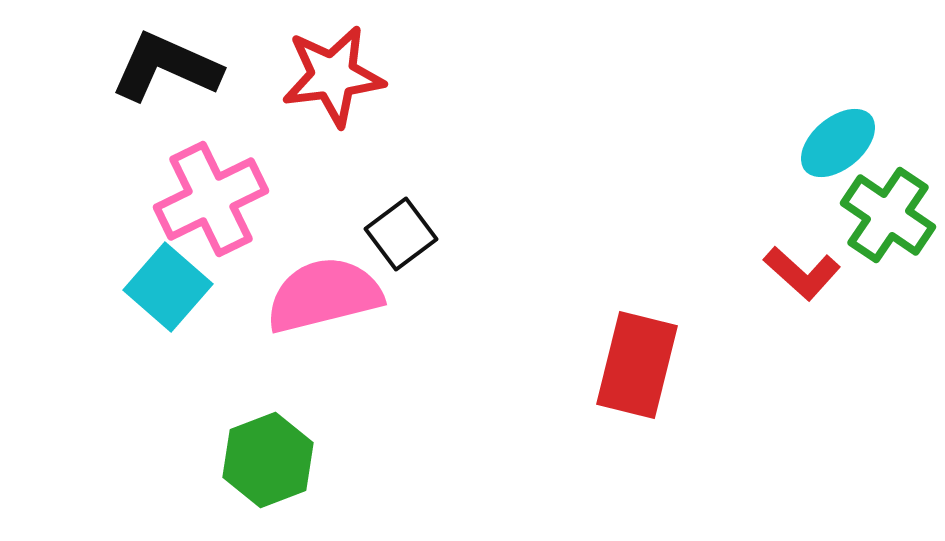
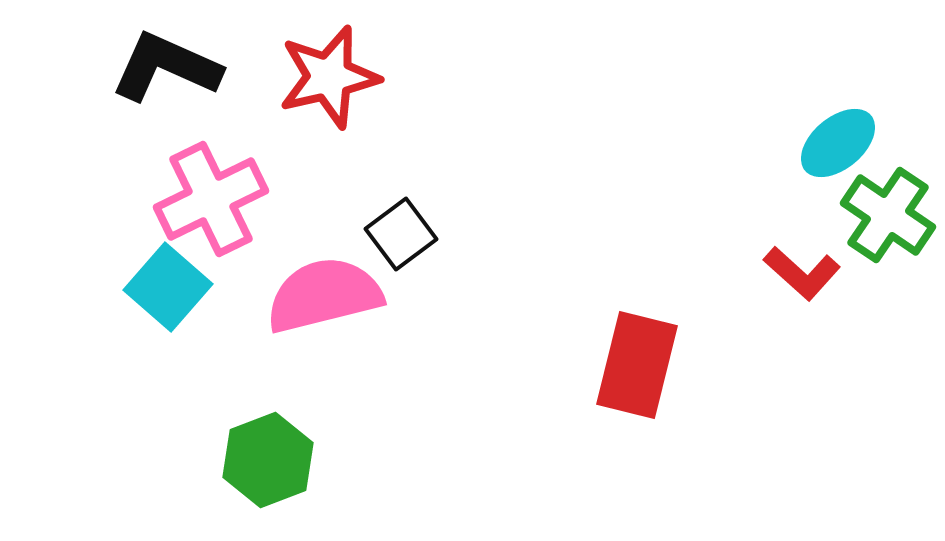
red star: moved 4 px left, 1 px down; rotated 6 degrees counterclockwise
